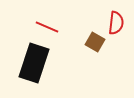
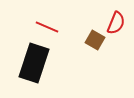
red semicircle: rotated 15 degrees clockwise
brown square: moved 2 px up
